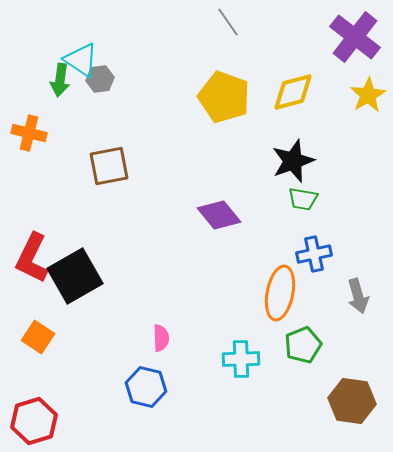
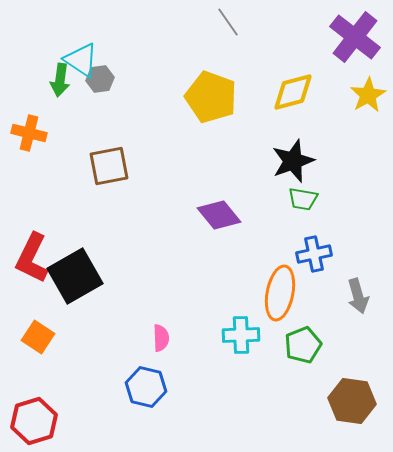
yellow pentagon: moved 13 px left
cyan cross: moved 24 px up
